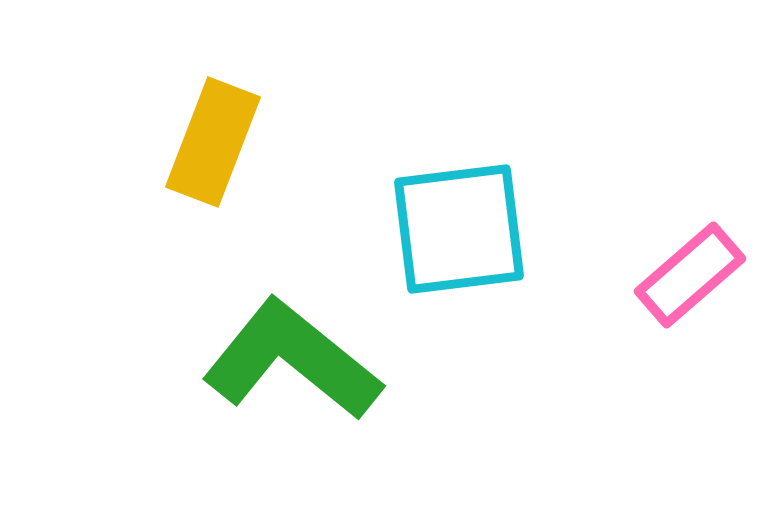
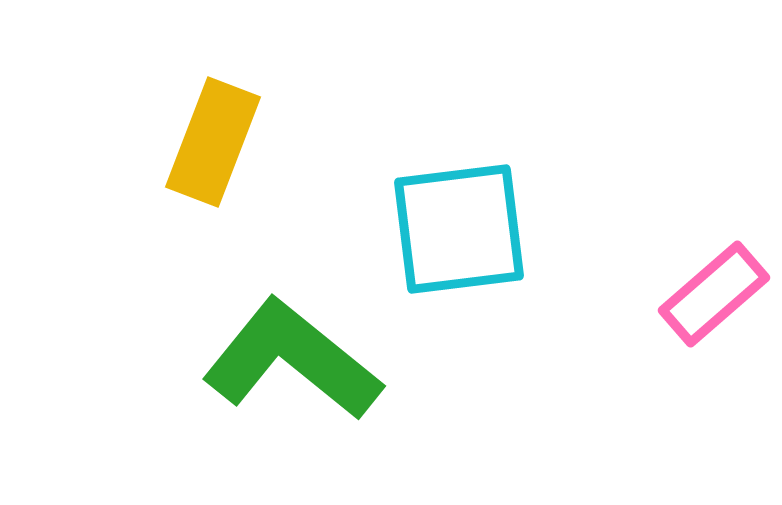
pink rectangle: moved 24 px right, 19 px down
